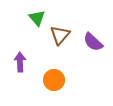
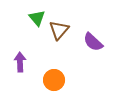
brown triangle: moved 1 px left, 5 px up
